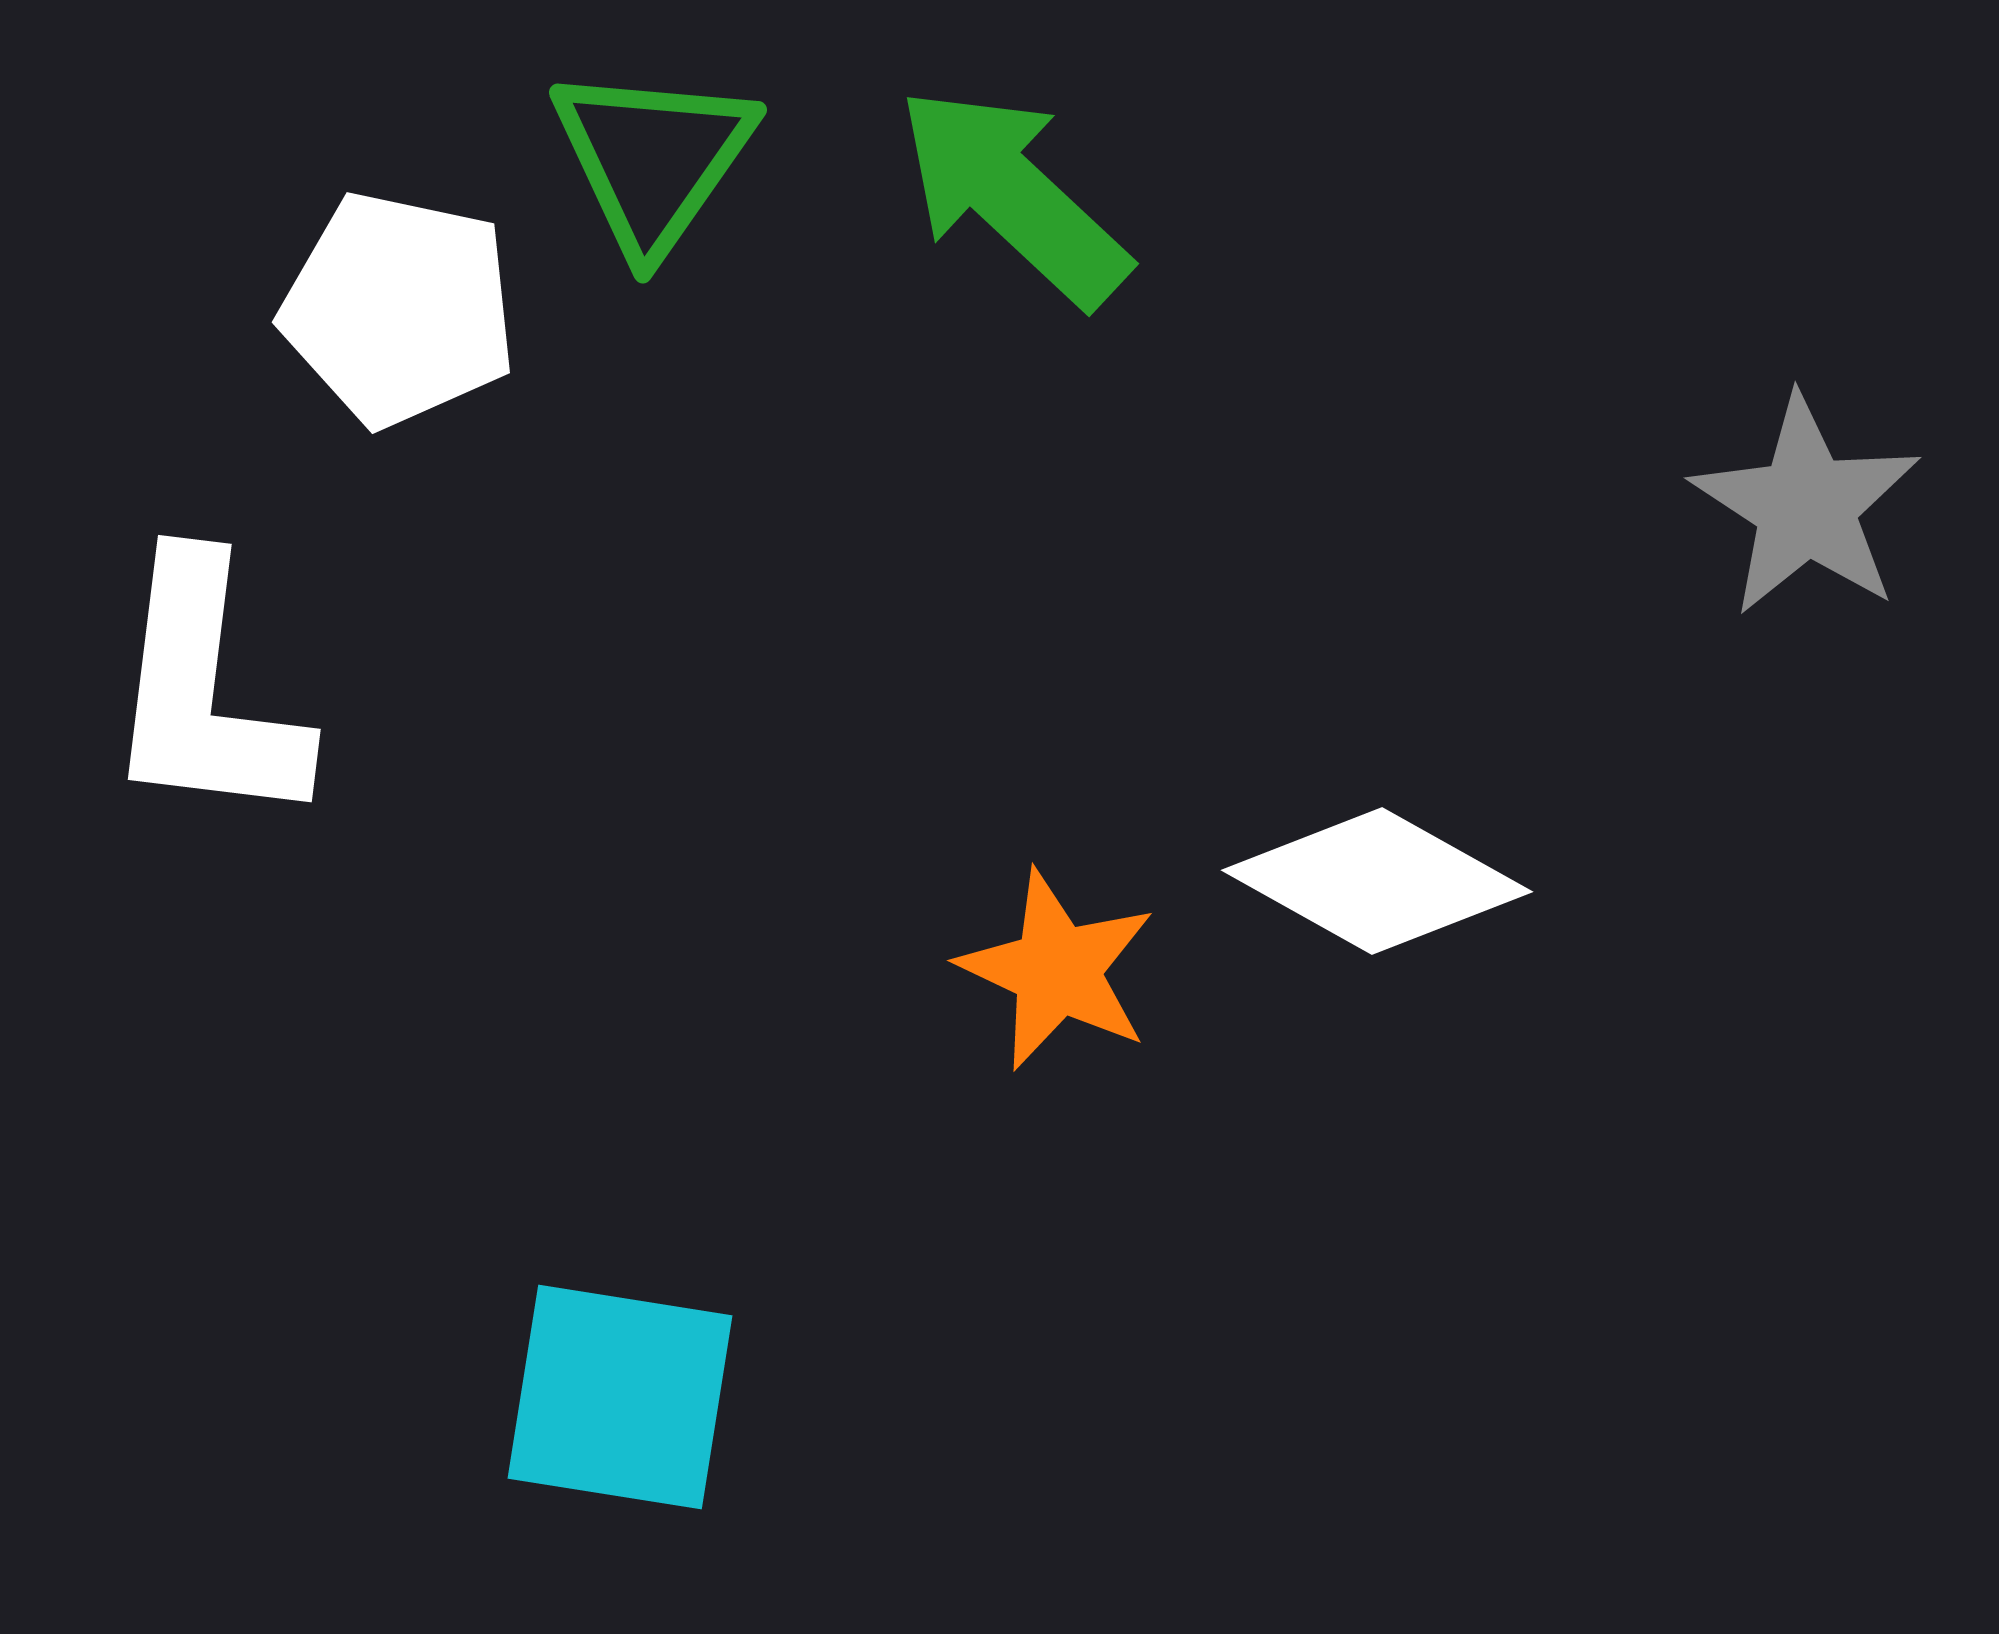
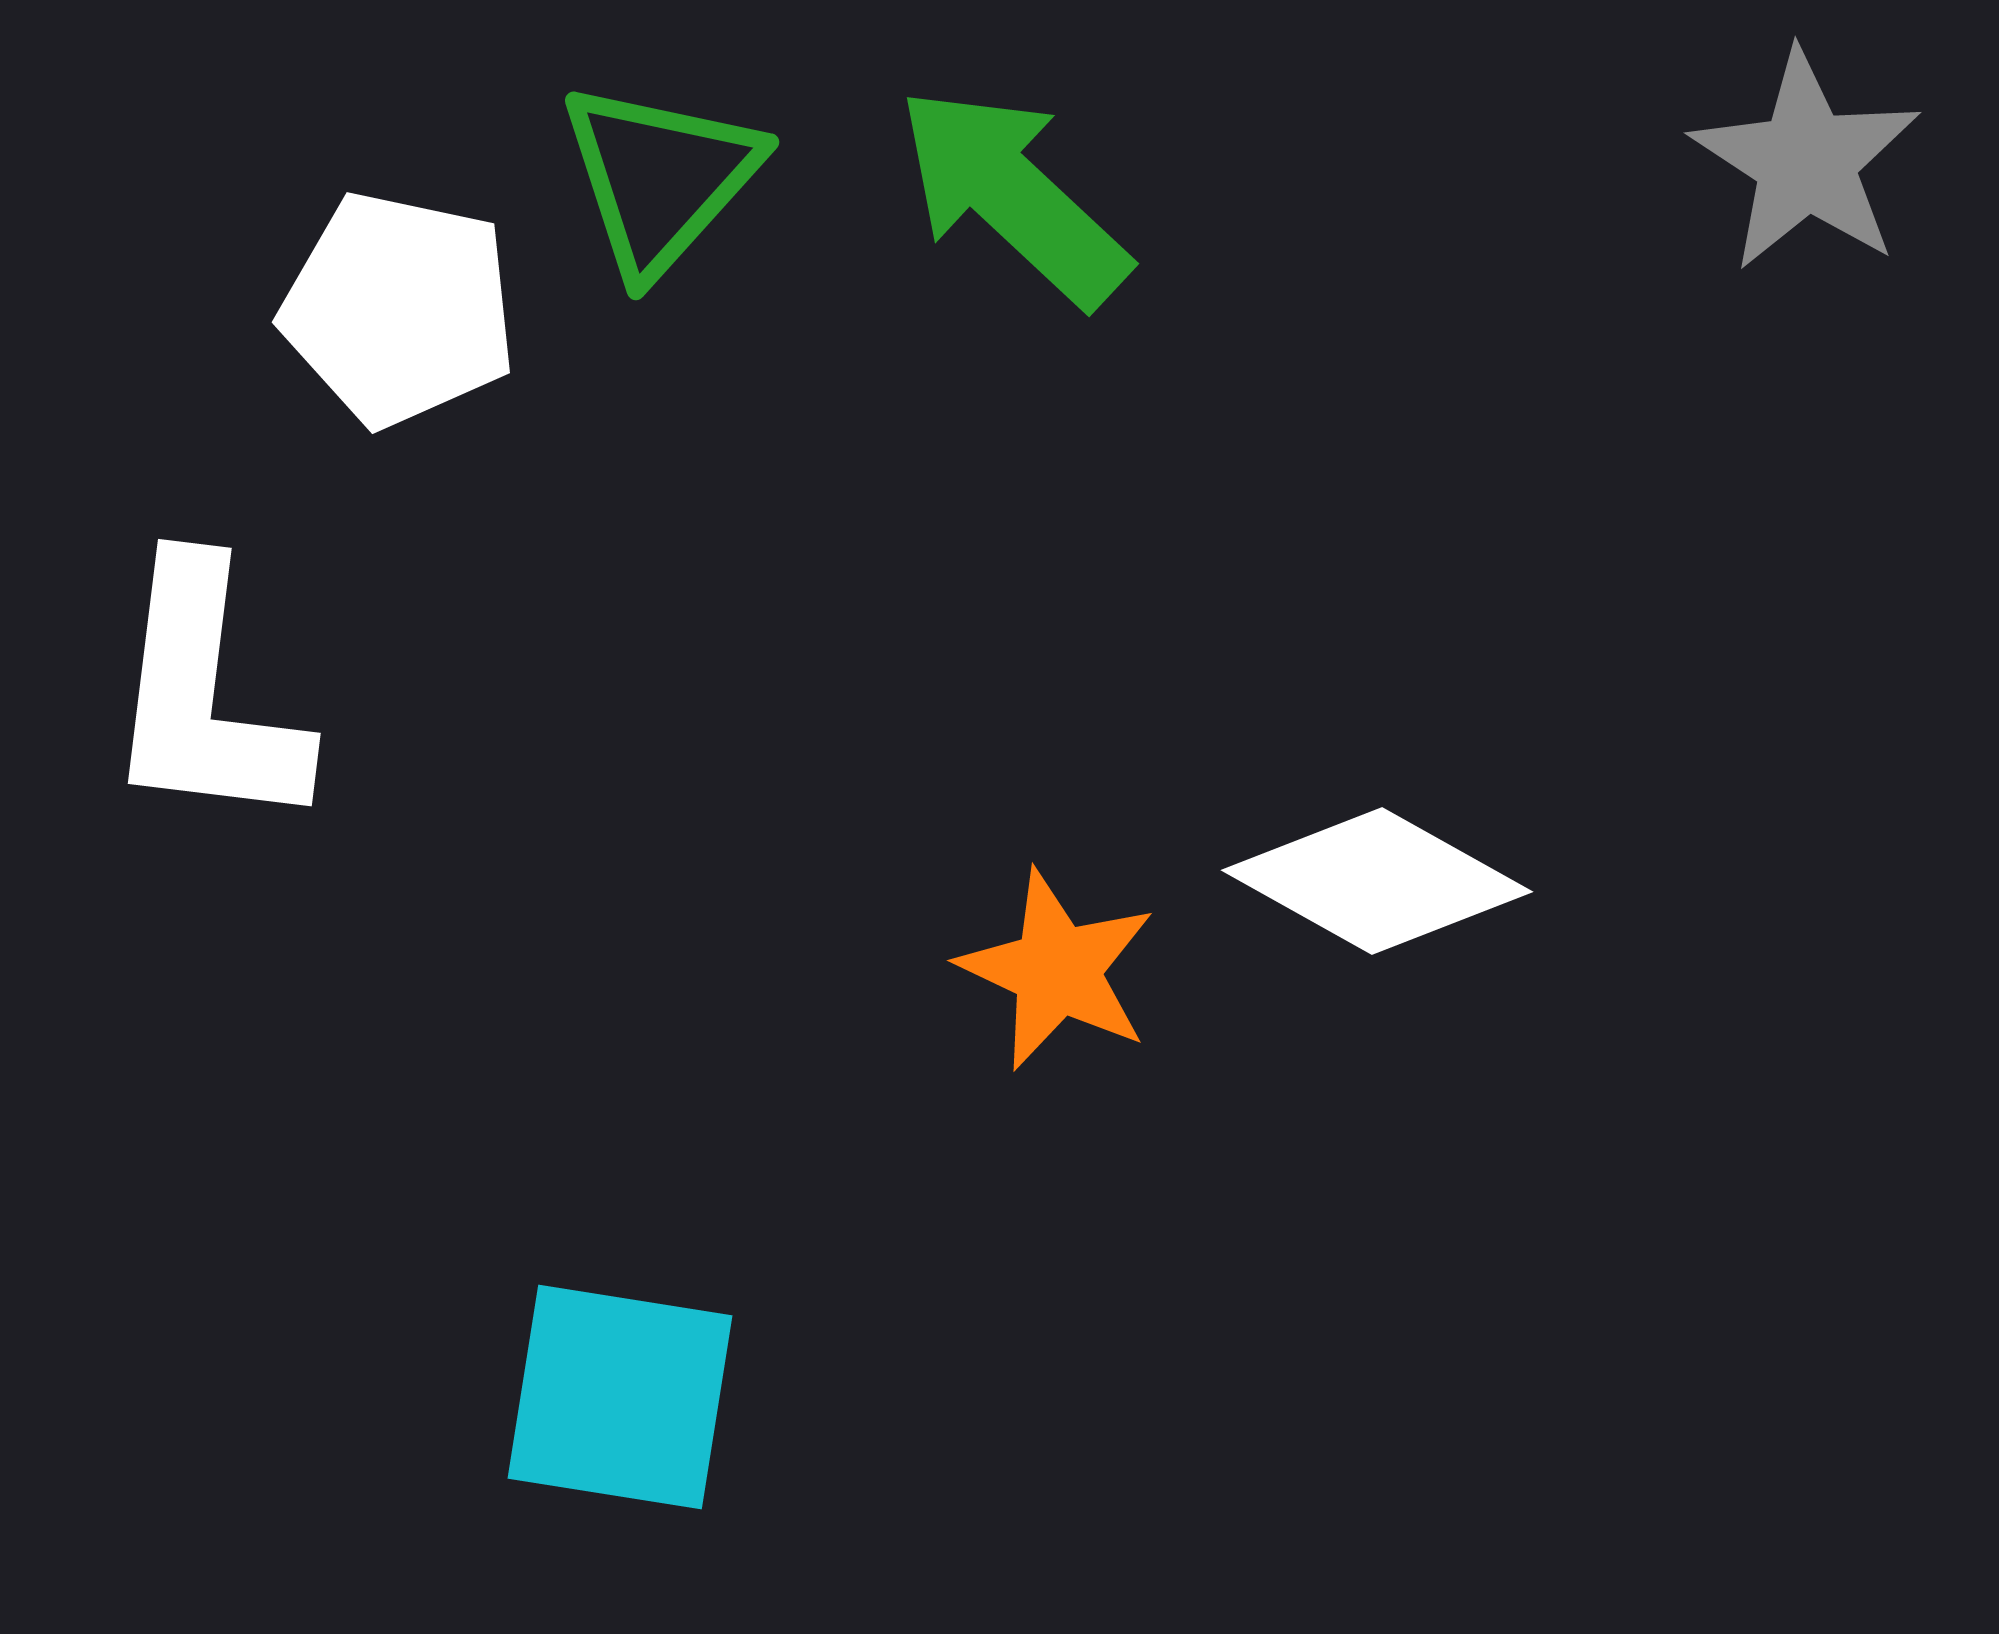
green triangle: moved 7 px right, 19 px down; rotated 7 degrees clockwise
gray star: moved 345 px up
white L-shape: moved 4 px down
